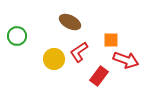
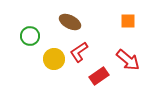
green circle: moved 13 px right
orange square: moved 17 px right, 19 px up
red arrow: moved 2 px right; rotated 20 degrees clockwise
red rectangle: rotated 18 degrees clockwise
